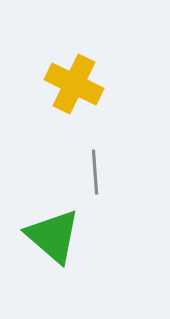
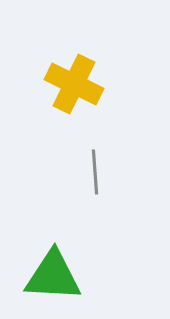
green triangle: moved 40 px down; rotated 38 degrees counterclockwise
